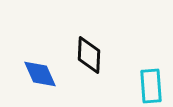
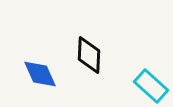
cyan rectangle: rotated 44 degrees counterclockwise
